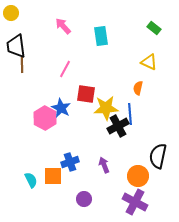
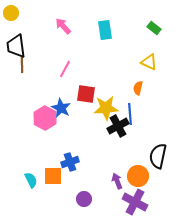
cyan rectangle: moved 4 px right, 6 px up
purple arrow: moved 13 px right, 16 px down
